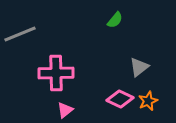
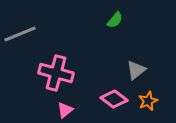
gray triangle: moved 3 px left, 3 px down
pink cross: rotated 16 degrees clockwise
pink diamond: moved 6 px left; rotated 12 degrees clockwise
